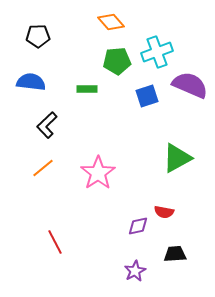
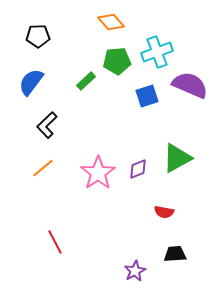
blue semicircle: rotated 60 degrees counterclockwise
green rectangle: moved 1 px left, 8 px up; rotated 42 degrees counterclockwise
purple diamond: moved 57 px up; rotated 10 degrees counterclockwise
